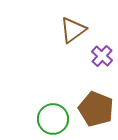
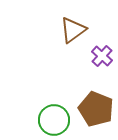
green circle: moved 1 px right, 1 px down
